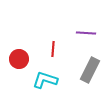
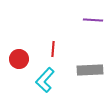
purple line: moved 7 px right, 13 px up
gray rectangle: rotated 60 degrees clockwise
cyan L-shape: rotated 65 degrees counterclockwise
